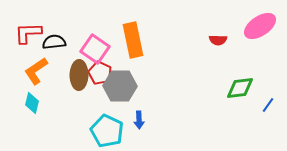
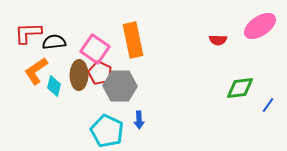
cyan diamond: moved 22 px right, 17 px up
